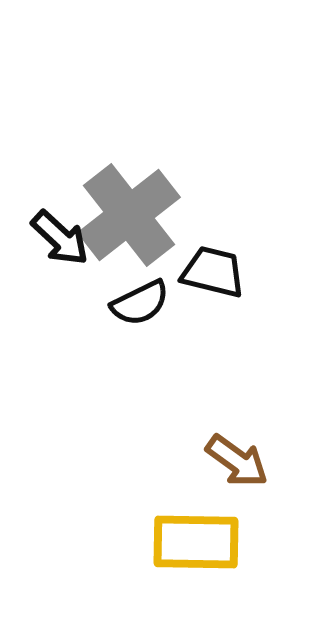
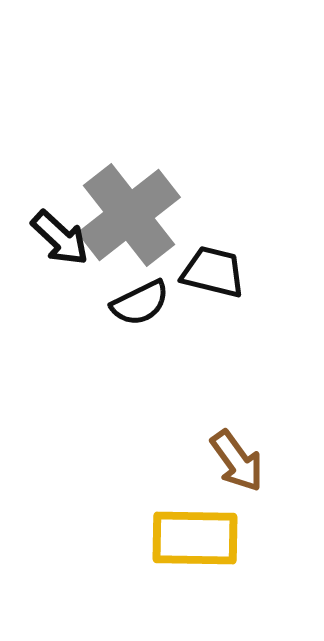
brown arrow: rotated 18 degrees clockwise
yellow rectangle: moved 1 px left, 4 px up
